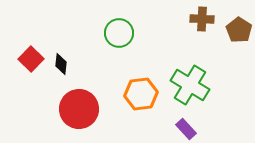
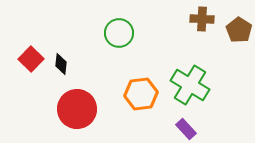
red circle: moved 2 px left
